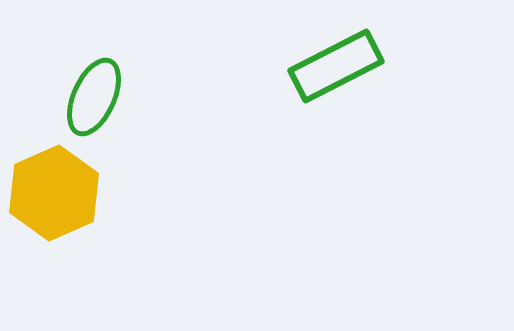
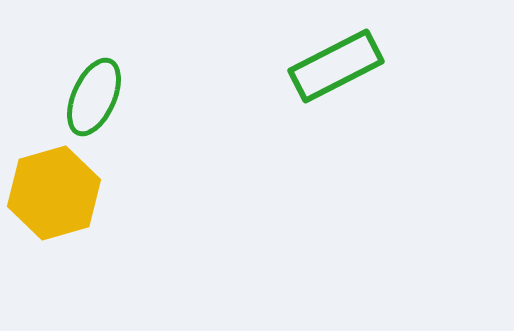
yellow hexagon: rotated 8 degrees clockwise
